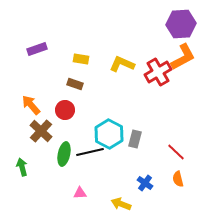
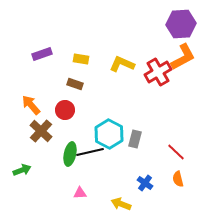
purple rectangle: moved 5 px right, 5 px down
green ellipse: moved 6 px right
green arrow: moved 3 px down; rotated 84 degrees clockwise
